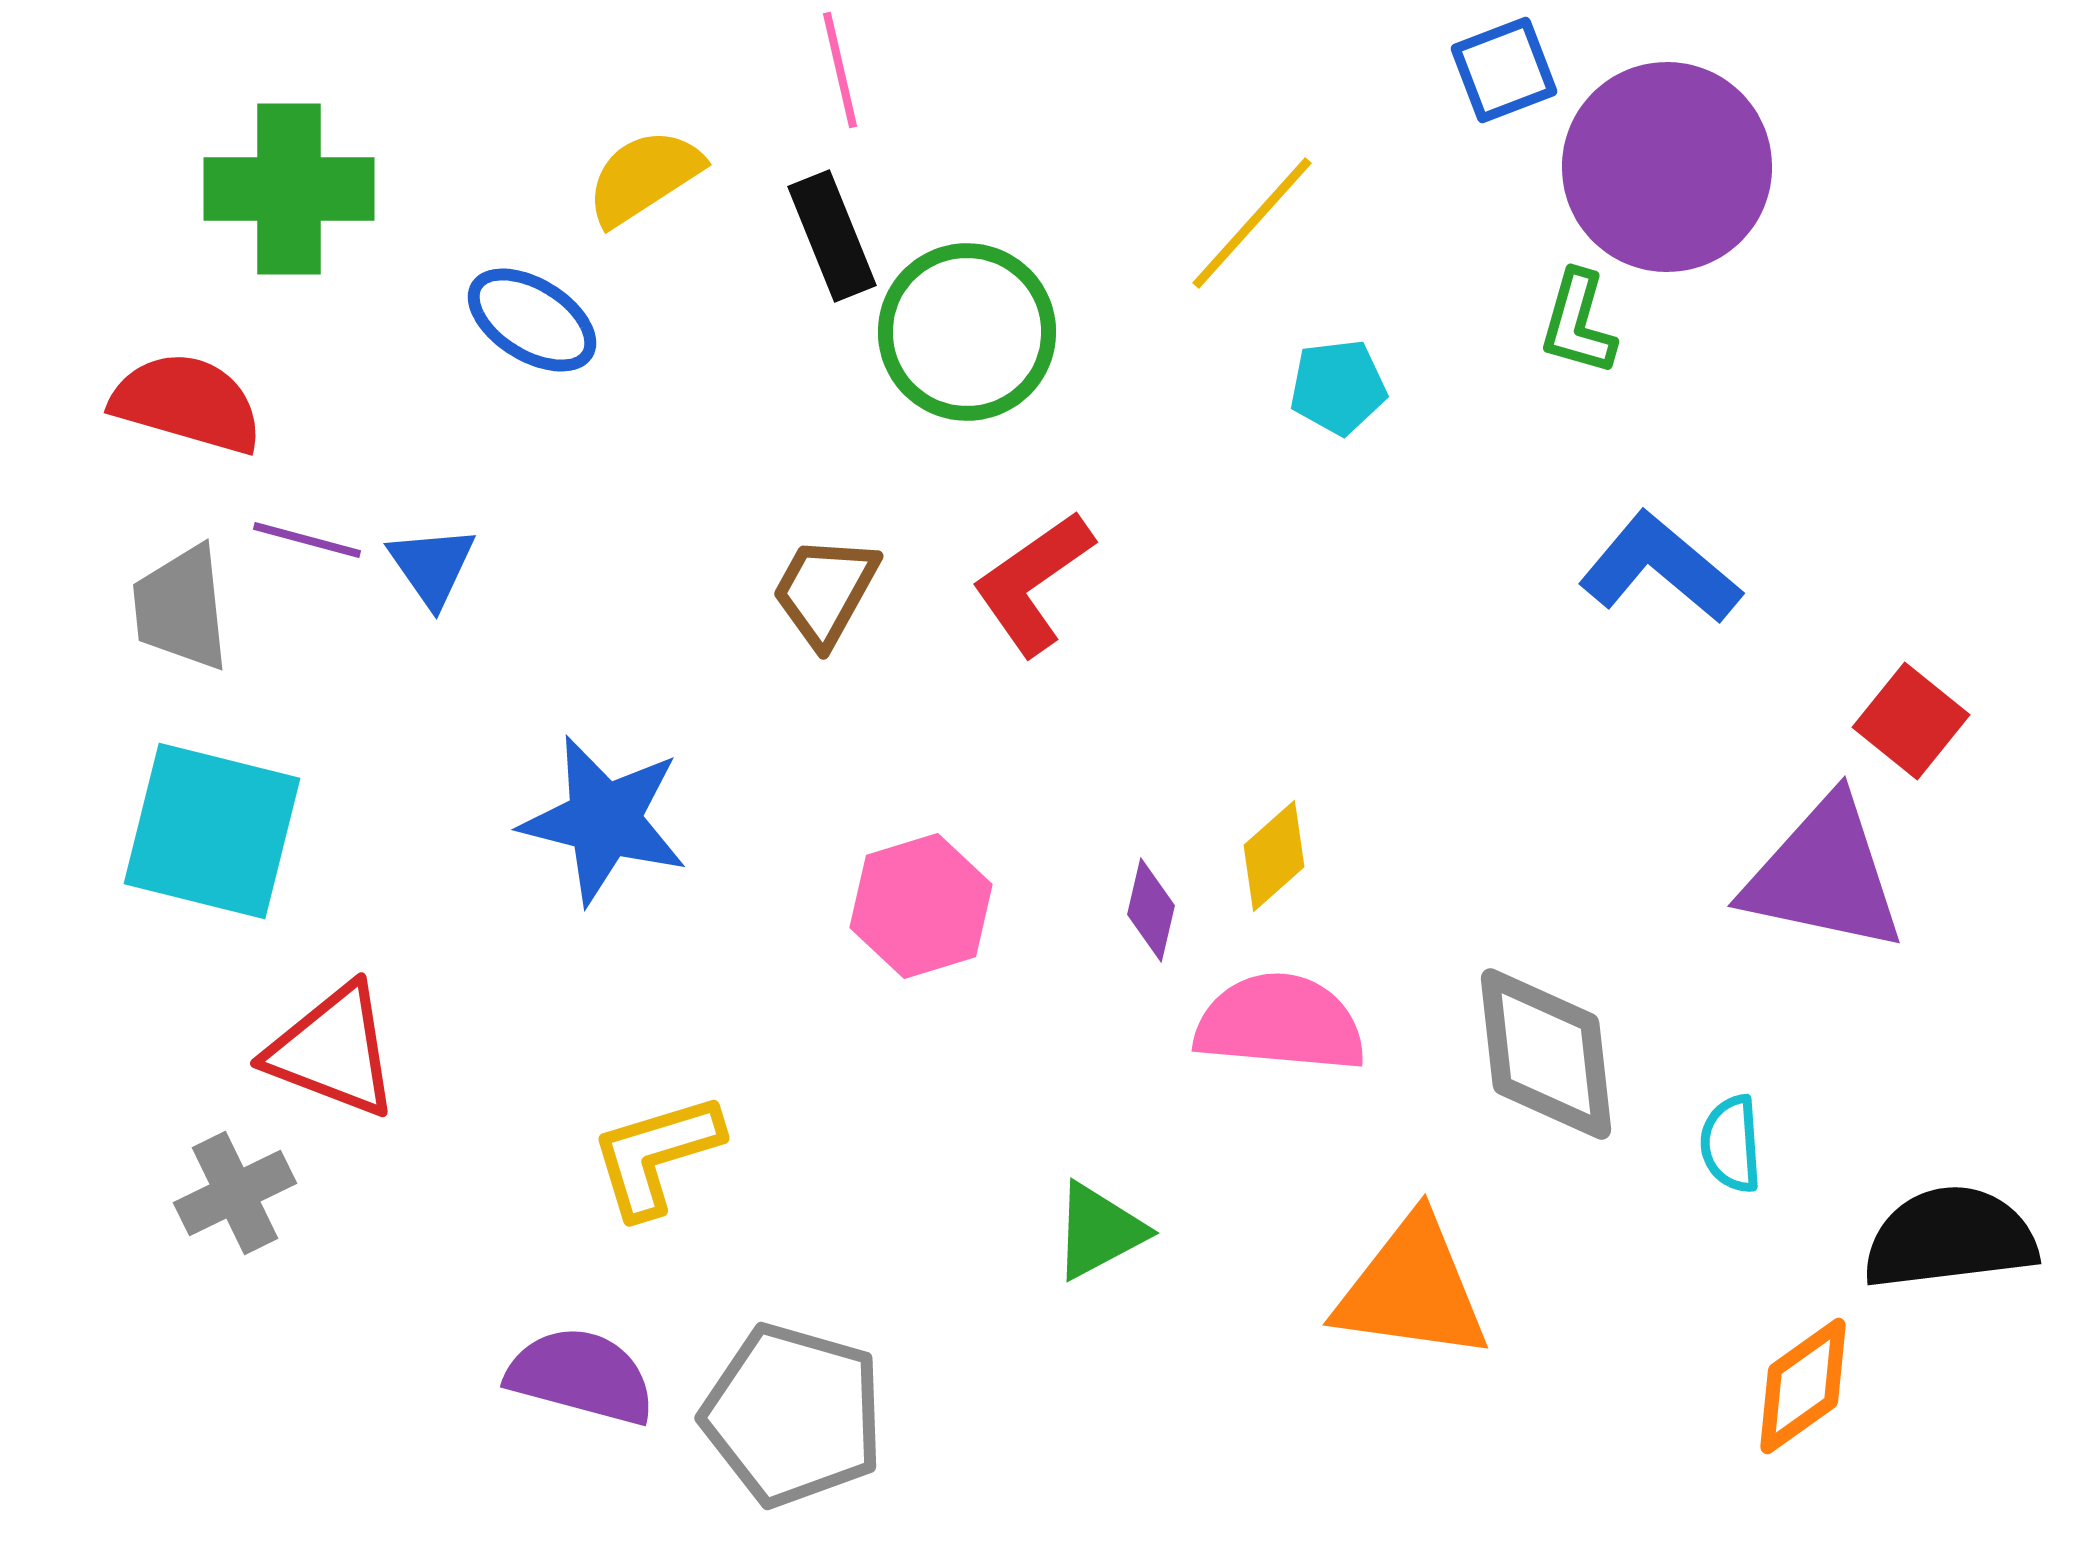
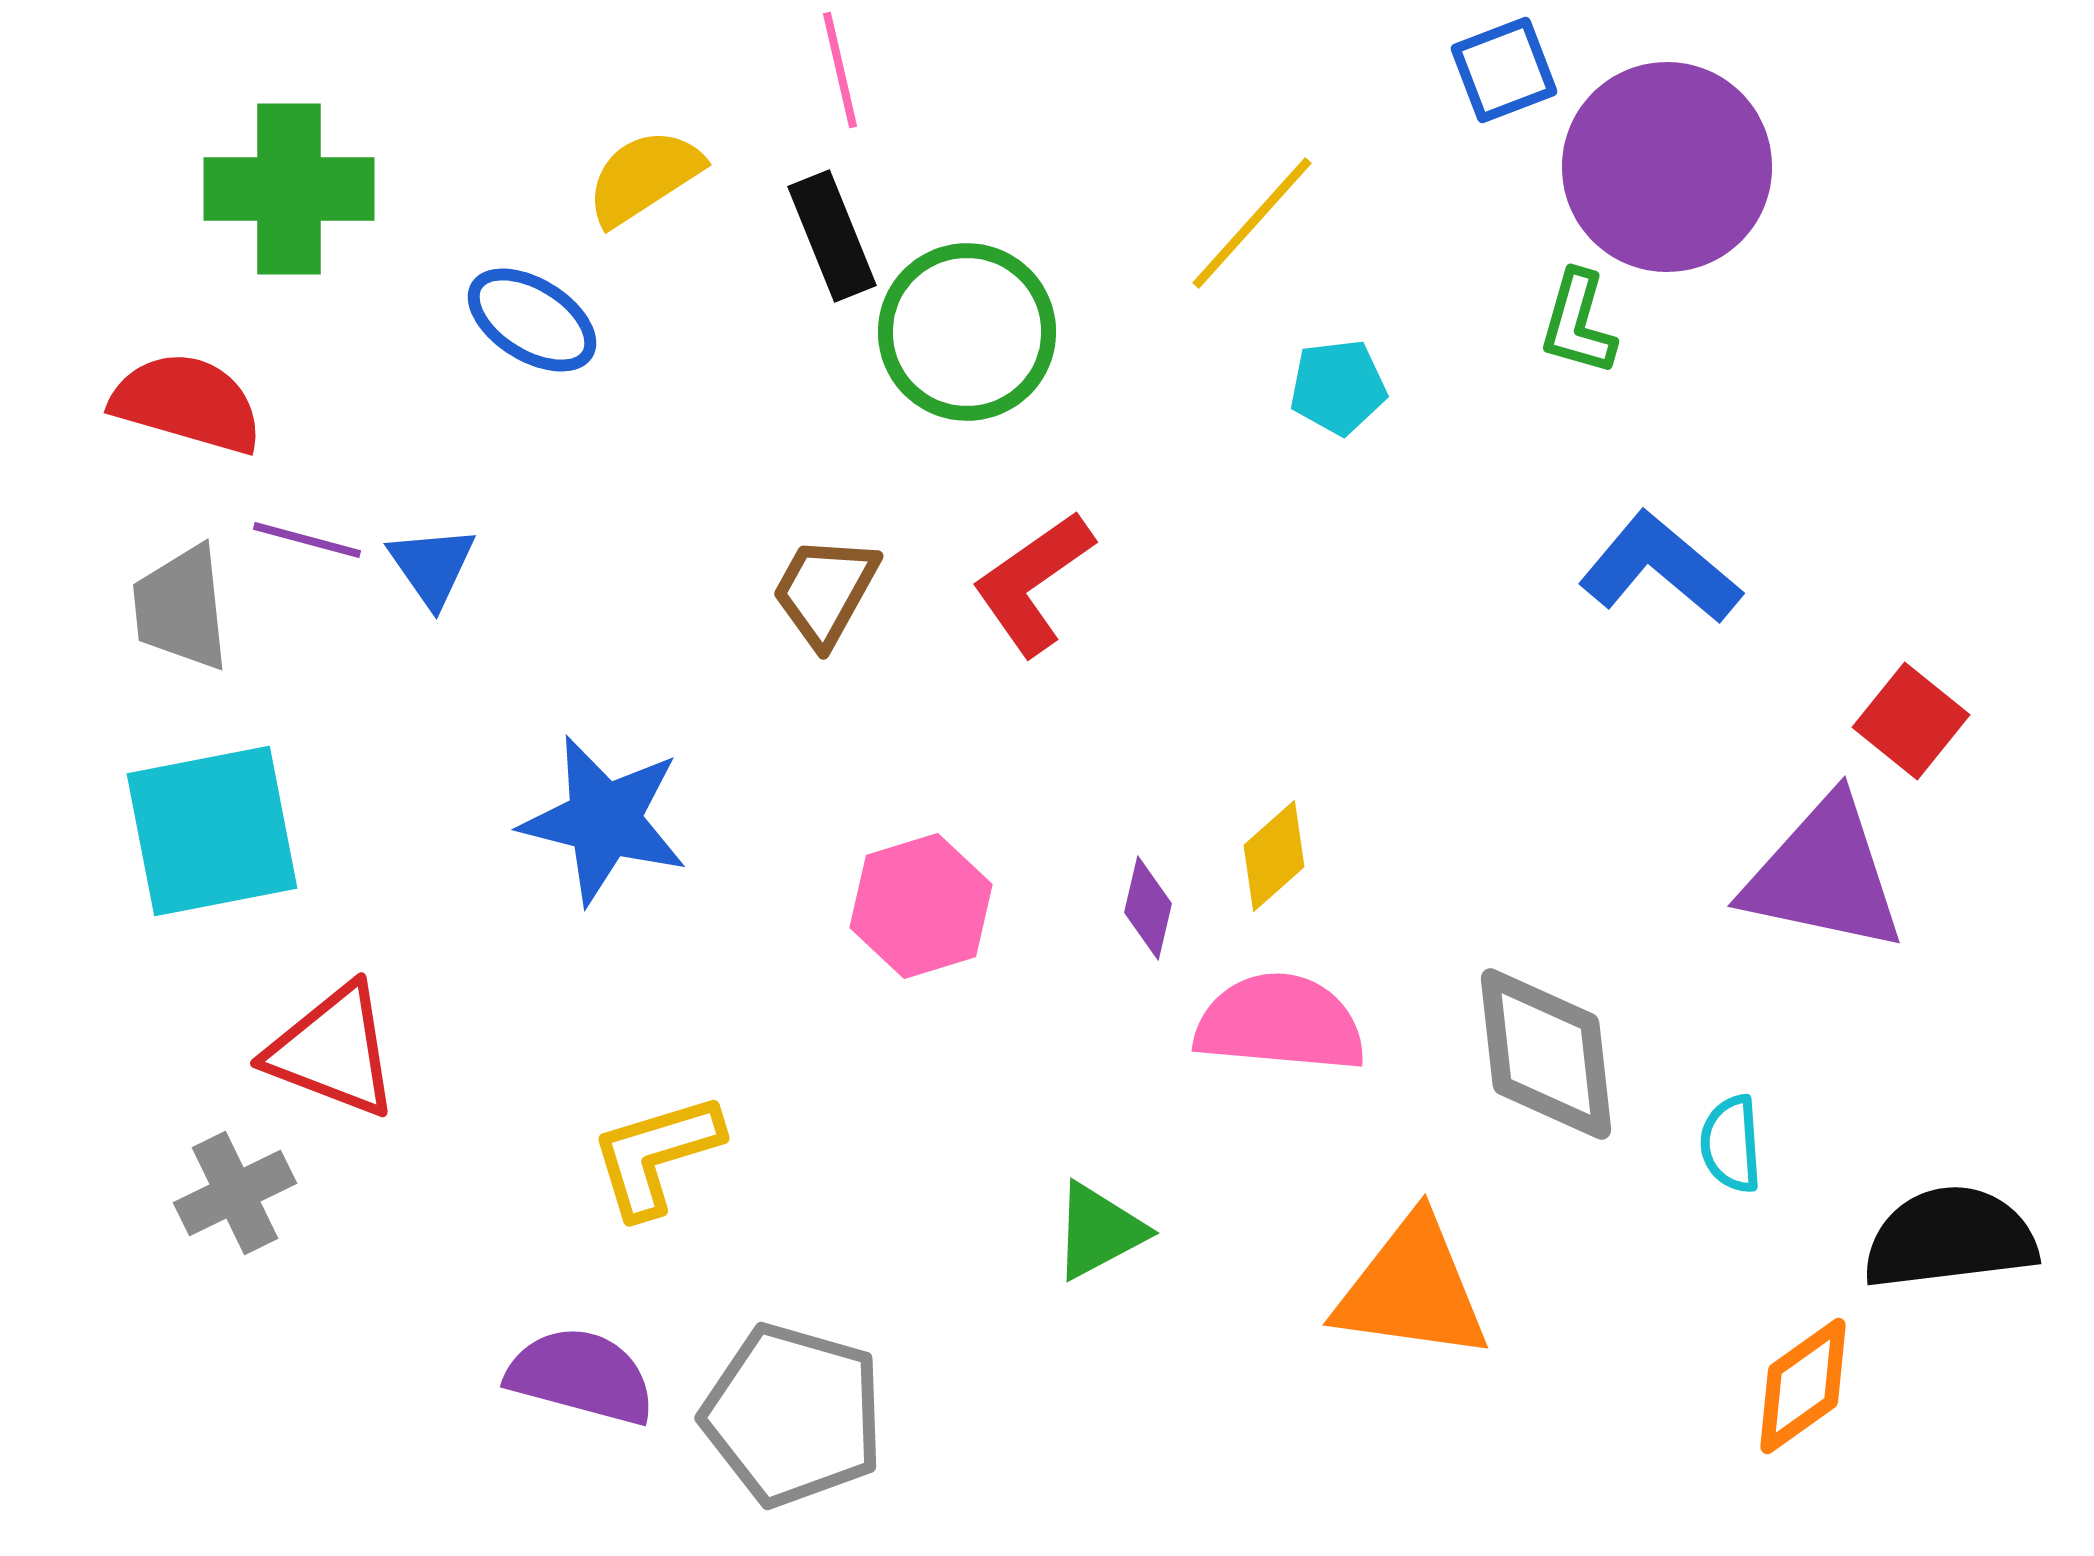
cyan square: rotated 25 degrees counterclockwise
purple diamond: moved 3 px left, 2 px up
